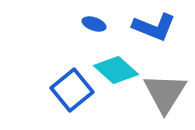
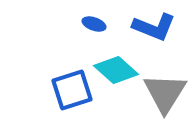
blue square: rotated 21 degrees clockwise
